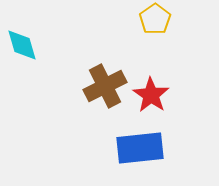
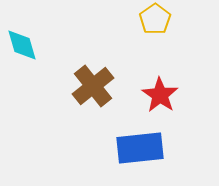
brown cross: moved 12 px left; rotated 12 degrees counterclockwise
red star: moved 9 px right
